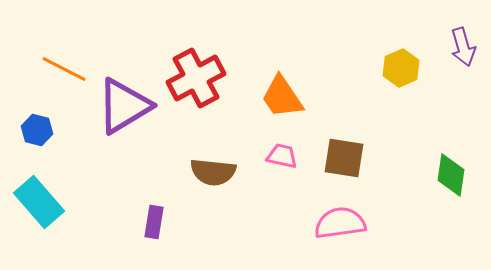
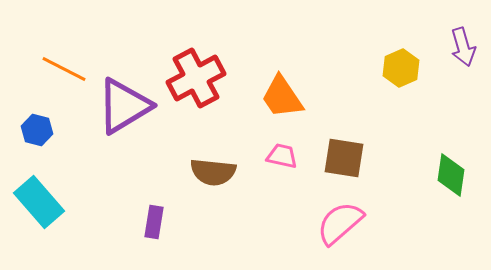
pink semicircle: rotated 33 degrees counterclockwise
